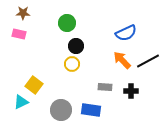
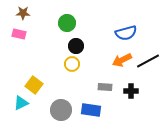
blue semicircle: rotated 10 degrees clockwise
orange arrow: rotated 72 degrees counterclockwise
cyan triangle: moved 1 px down
